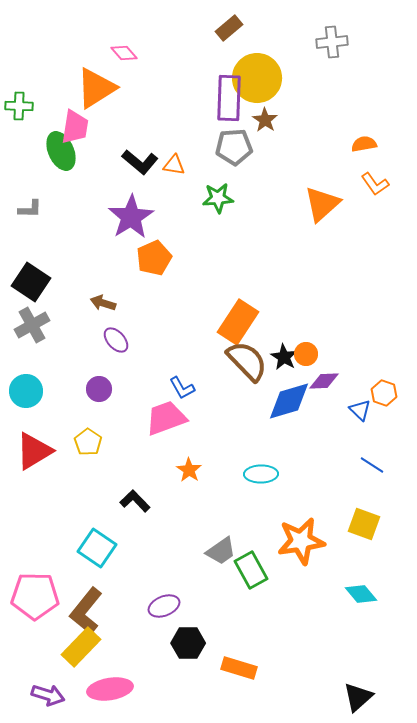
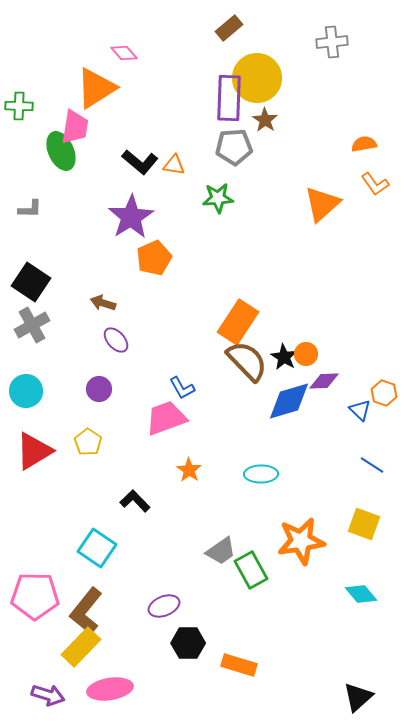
orange rectangle at (239, 668): moved 3 px up
